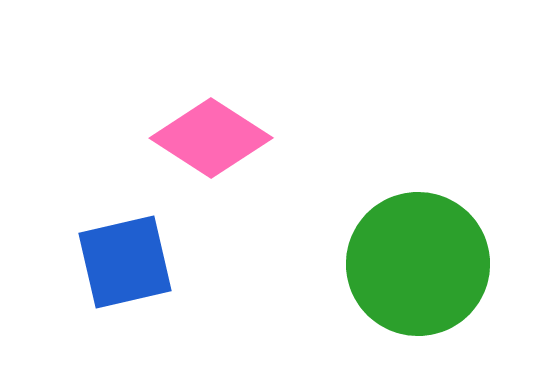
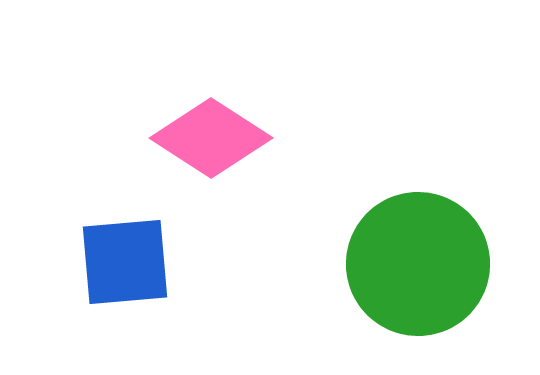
blue square: rotated 8 degrees clockwise
